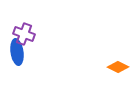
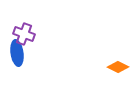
blue ellipse: moved 1 px down
